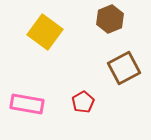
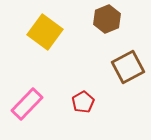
brown hexagon: moved 3 px left
brown square: moved 4 px right, 1 px up
pink rectangle: rotated 56 degrees counterclockwise
